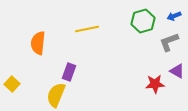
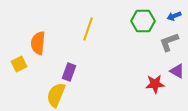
green hexagon: rotated 15 degrees clockwise
yellow line: moved 1 px right; rotated 60 degrees counterclockwise
yellow square: moved 7 px right, 20 px up; rotated 21 degrees clockwise
